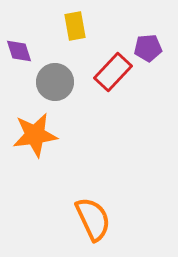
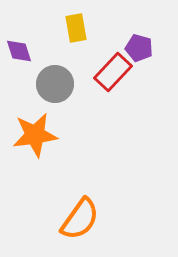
yellow rectangle: moved 1 px right, 2 px down
purple pentagon: moved 9 px left; rotated 20 degrees clockwise
gray circle: moved 2 px down
orange semicircle: moved 13 px left; rotated 60 degrees clockwise
